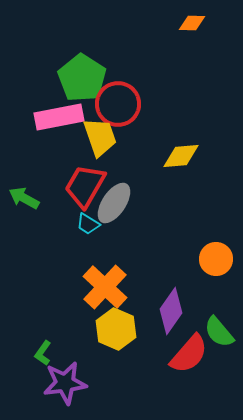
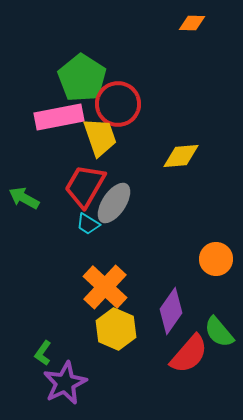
purple star: rotated 18 degrees counterclockwise
